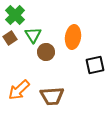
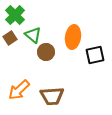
green triangle: rotated 18 degrees counterclockwise
black square: moved 10 px up
